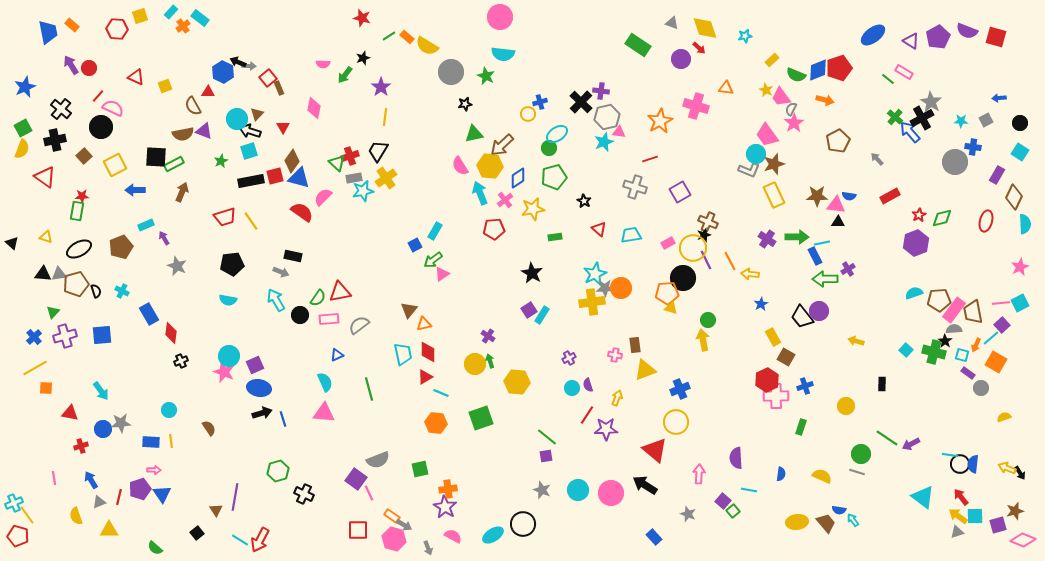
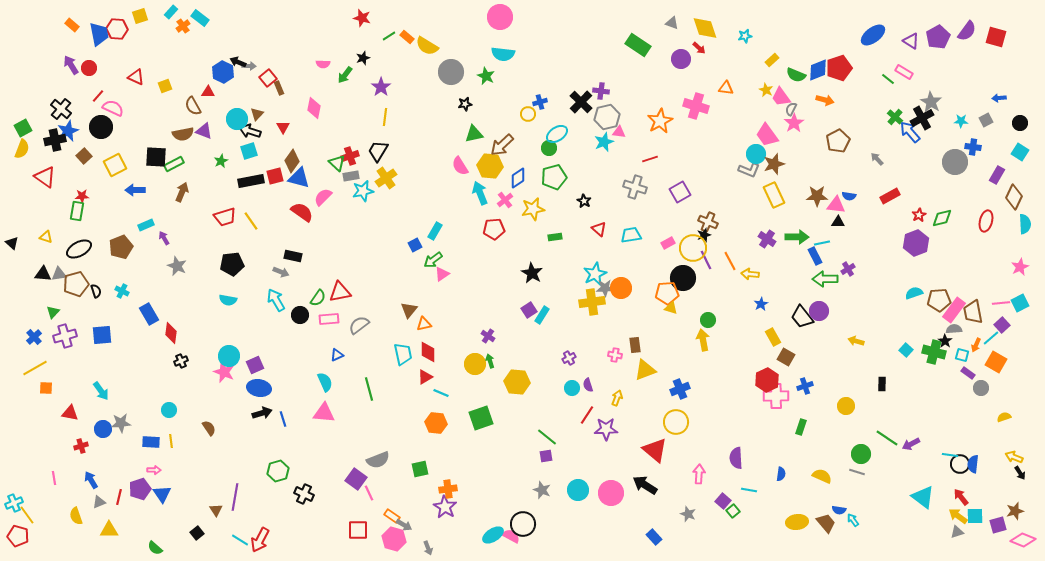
purple semicircle at (967, 31): rotated 75 degrees counterclockwise
blue trapezoid at (48, 32): moved 51 px right, 2 px down
blue star at (25, 87): moved 43 px right, 44 px down
gray rectangle at (354, 178): moved 3 px left, 2 px up
yellow arrow at (1007, 468): moved 7 px right, 11 px up
pink semicircle at (453, 536): moved 58 px right
